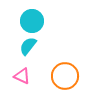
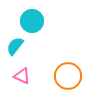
cyan semicircle: moved 13 px left
orange circle: moved 3 px right
